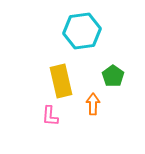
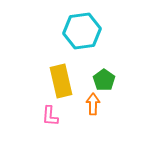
green pentagon: moved 9 px left, 4 px down
